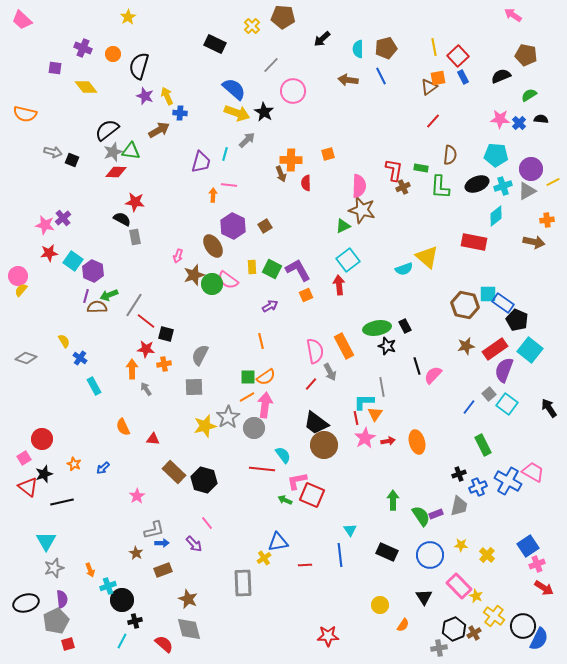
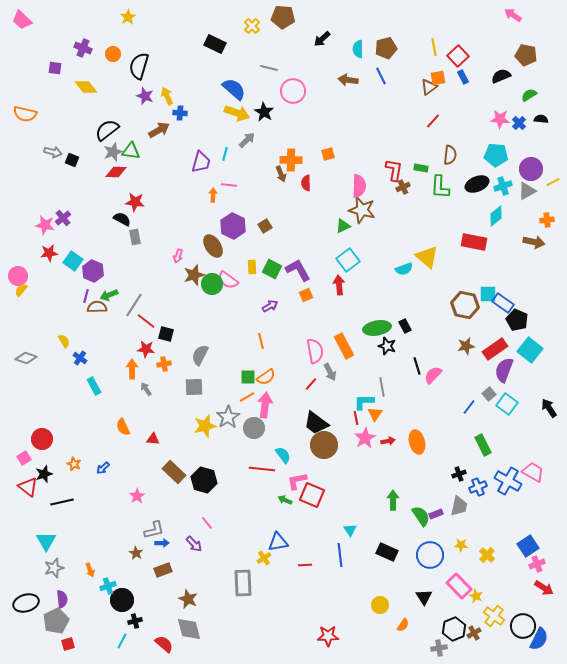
gray line at (271, 65): moved 2 px left, 3 px down; rotated 60 degrees clockwise
